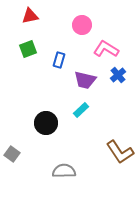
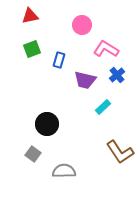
green square: moved 4 px right
blue cross: moved 1 px left
cyan rectangle: moved 22 px right, 3 px up
black circle: moved 1 px right, 1 px down
gray square: moved 21 px right
